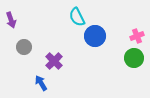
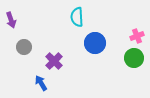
cyan semicircle: rotated 24 degrees clockwise
blue circle: moved 7 px down
